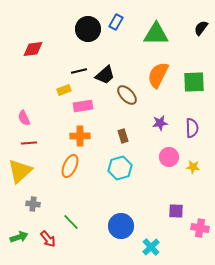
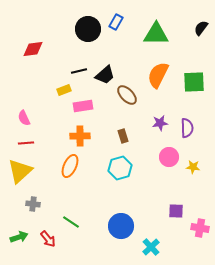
purple semicircle: moved 5 px left
red line: moved 3 px left
green line: rotated 12 degrees counterclockwise
